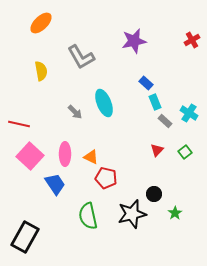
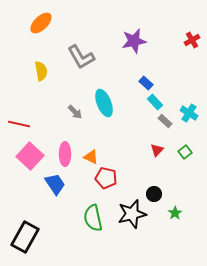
cyan rectangle: rotated 21 degrees counterclockwise
green semicircle: moved 5 px right, 2 px down
